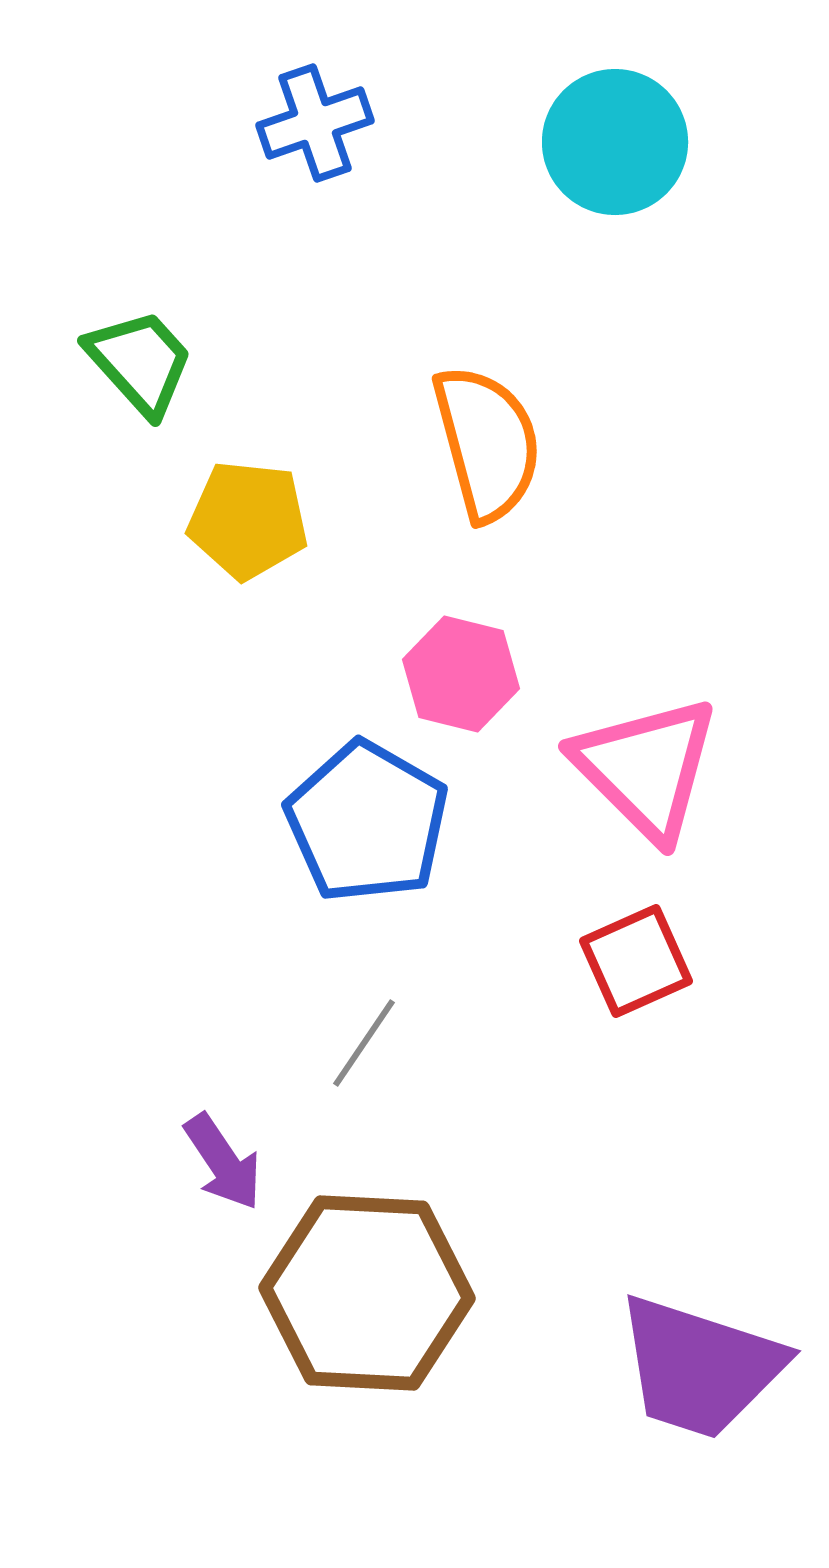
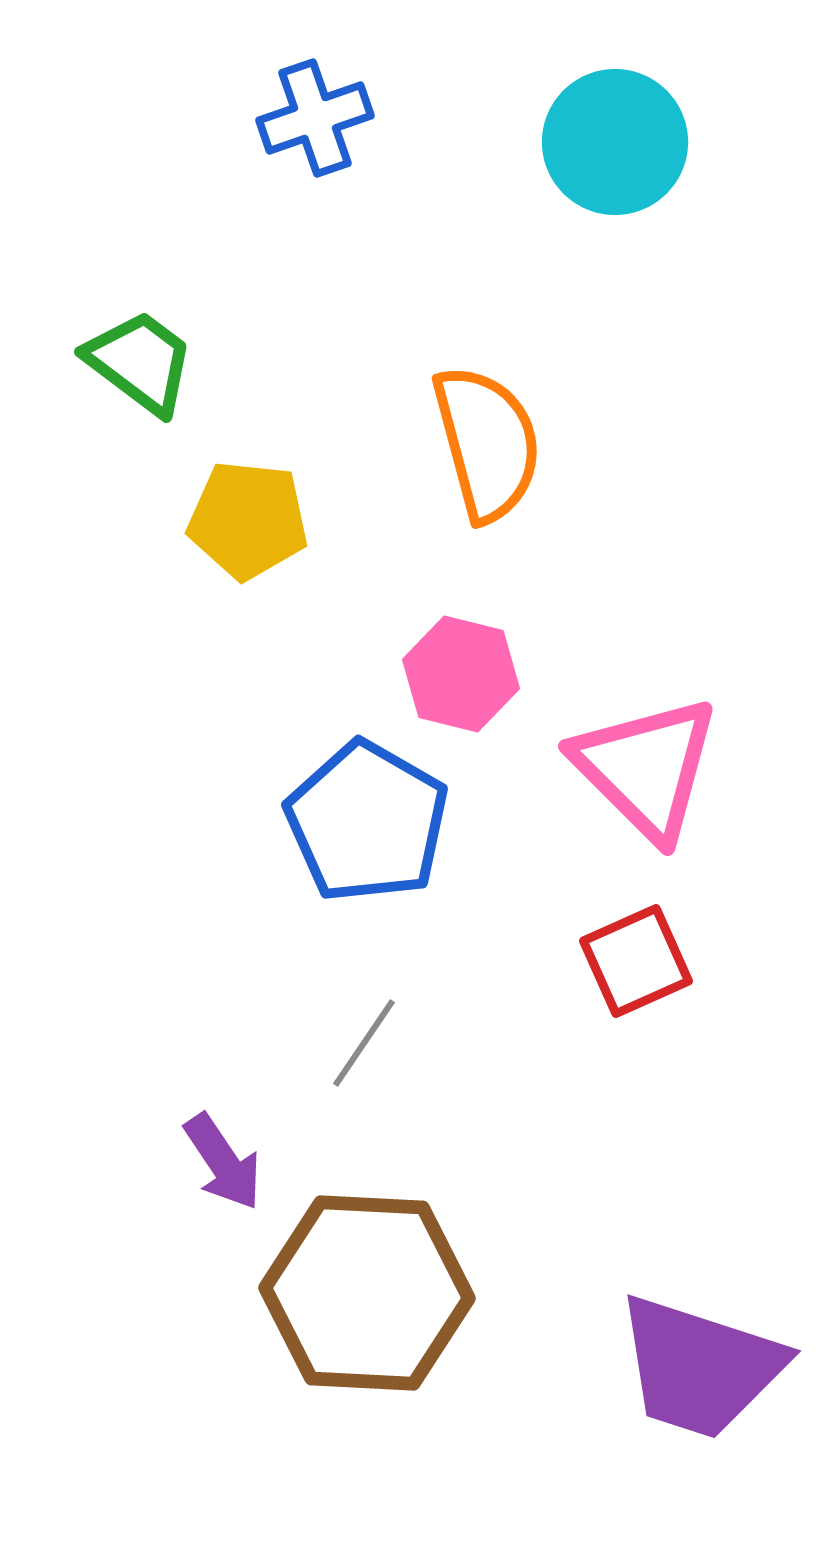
blue cross: moved 5 px up
green trapezoid: rotated 11 degrees counterclockwise
